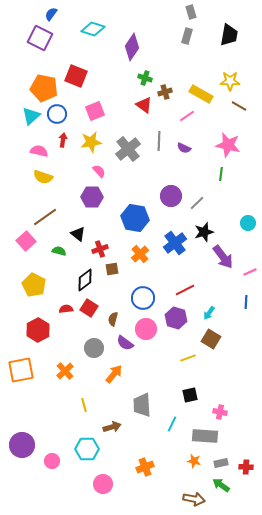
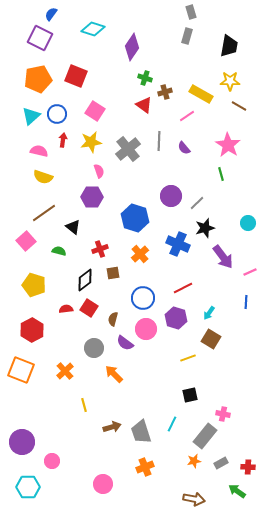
black trapezoid at (229, 35): moved 11 px down
orange pentagon at (44, 88): moved 6 px left, 9 px up; rotated 24 degrees counterclockwise
pink square at (95, 111): rotated 36 degrees counterclockwise
pink star at (228, 145): rotated 20 degrees clockwise
purple semicircle at (184, 148): rotated 24 degrees clockwise
pink semicircle at (99, 171): rotated 24 degrees clockwise
green line at (221, 174): rotated 24 degrees counterclockwise
brown line at (45, 217): moved 1 px left, 4 px up
blue hexagon at (135, 218): rotated 8 degrees clockwise
black star at (204, 232): moved 1 px right, 4 px up
black triangle at (78, 234): moved 5 px left, 7 px up
blue cross at (175, 243): moved 3 px right, 1 px down; rotated 30 degrees counterclockwise
brown square at (112, 269): moved 1 px right, 4 px down
yellow pentagon at (34, 285): rotated 10 degrees counterclockwise
red line at (185, 290): moved 2 px left, 2 px up
red hexagon at (38, 330): moved 6 px left
orange square at (21, 370): rotated 32 degrees clockwise
orange arrow at (114, 374): rotated 84 degrees counterclockwise
gray trapezoid at (142, 405): moved 1 px left, 27 px down; rotated 15 degrees counterclockwise
pink cross at (220, 412): moved 3 px right, 2 px down
gray rectangle at (205, 436): rotated 55 degrees counterclockwise
purple circle at (22, 445): moved 3 px up
cyan hexagon at (87, 449): moved 59 px left, 38 px down
orange star at (194, 461): rotated 24 degrees counterclockwise
gray rectangle at (221, 463): rotated 16 degrees counterclockwise
red cross at (246, 467): moved 2 px right
green arrow at (221, 485): moved 16 px right, 6 px down
